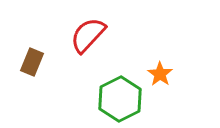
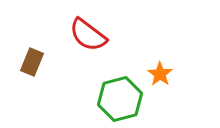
red semicircle: rotated 96 degrees counterclockwise
green hexagon: rotated 12 degrees clockwise
